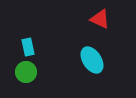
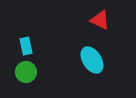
red triangle: moved 1 px down
cyan rectangle: moved 2 px left, 1 px up
